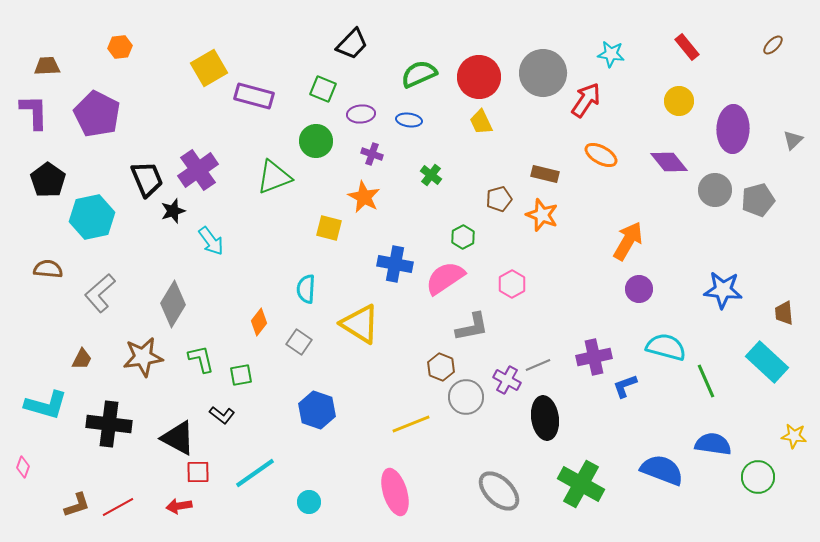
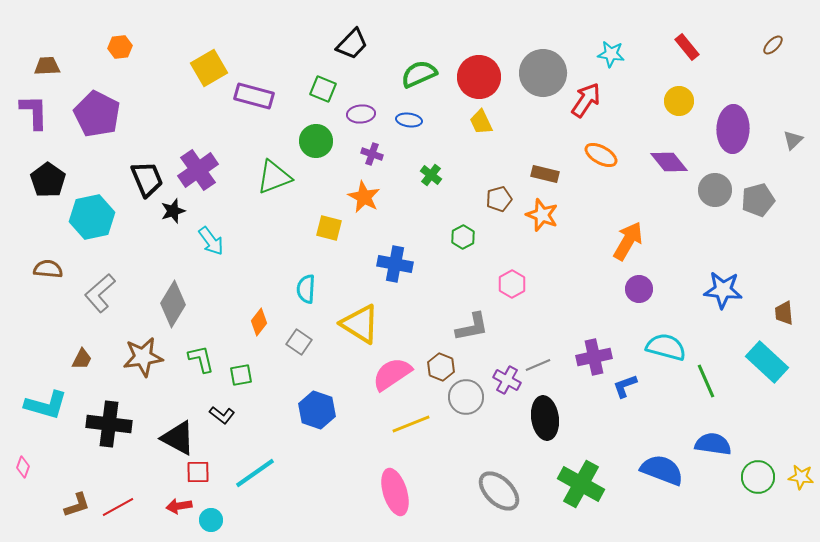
pink semicircle at (445, 278): moved 53 px left, 96 px down
yellow star at (794, 436): moved 7 px right, 41 px down
cyan circle at (309, 502): moved 98 px left, 18 px down
